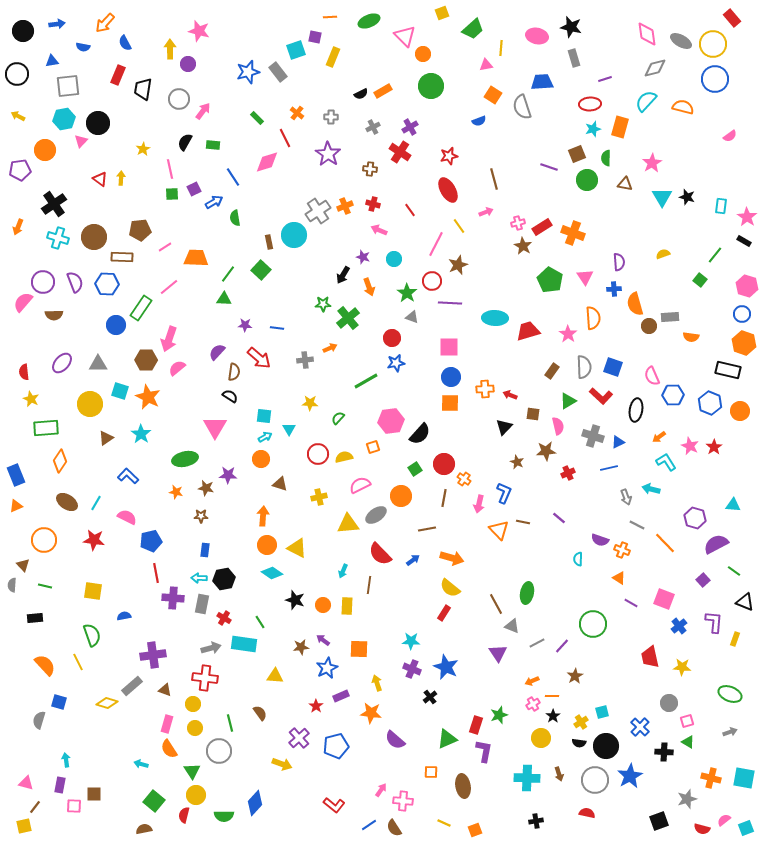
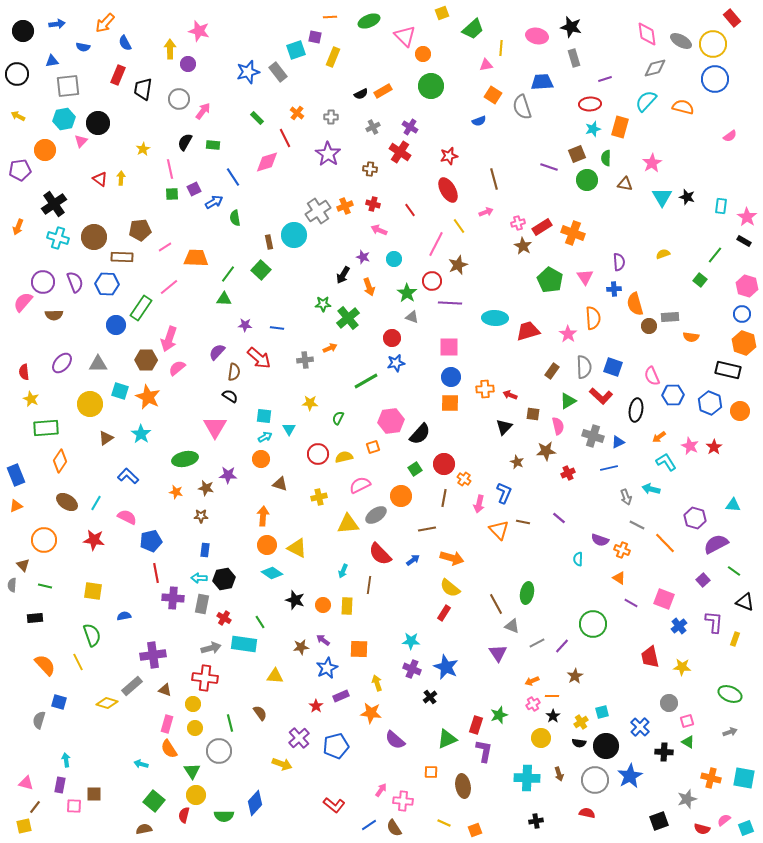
purple cross at (410, 127): rotated 28 degrees counterclockwise
green semicircle at (338, 418): rotated 16 degrees counterclockwise
